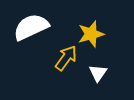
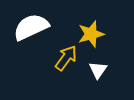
white triangle: moved 3 px up
